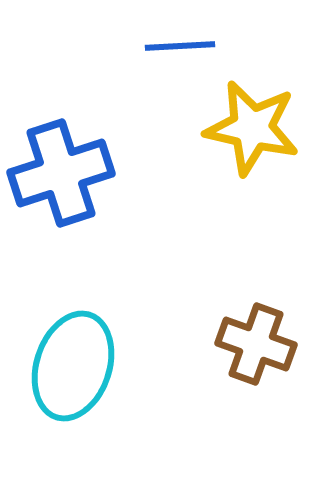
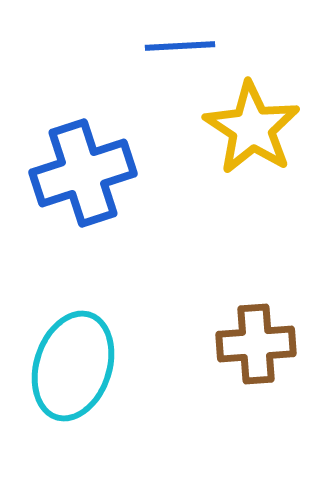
yellow star: rotated 20 degrees clockwise
blue cross: moved 22 px right
brown cross: rotated 24 degrees counterclockwise
